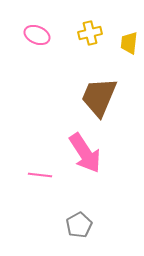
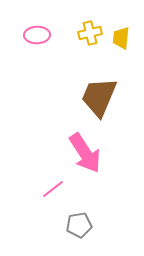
pink ellipse: rotated 25 degrees counterclockwise
yellow trapezoid: moved 8 px left, 5 px up
pink line: moved 13 px right, 14 px down; rotated 45 degrees counterclockwise
gray pentagon: rotated 20 degrees clockwise
